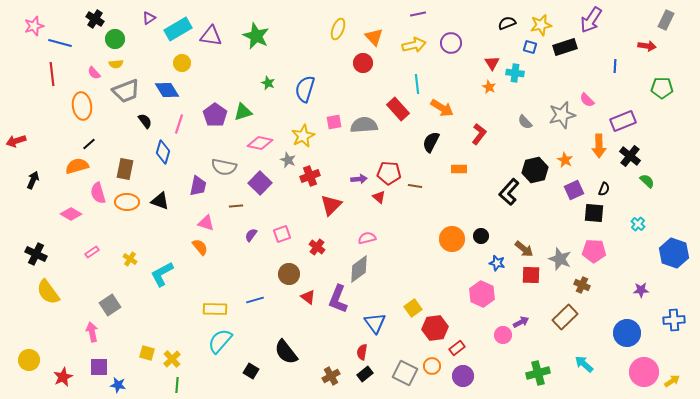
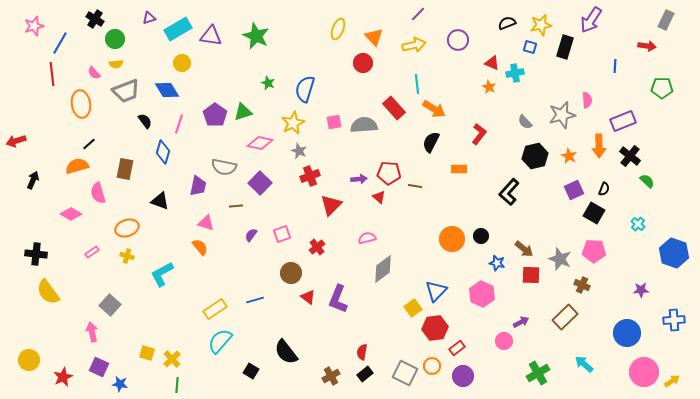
purple line at (418, 14): rotated 35 degrees counterclockwise
purple triangle at (149, 18): rotated 16 degrees clockwise
blue line at (60, 43): rotated 75 degrees counterclockwise
purple circle at (451, 43): moved 7 px right, 3 px up
black rectangle at (565, 47): rotated 55 degrees counterclockwise
red triangle at (492, 63): rotated 35 degrees counterclockwise
cyan cross at (515, 73): rotated 18 degrees counterclockwise
pink semicircle at (587, 100): rotated 140 degrees counterclockwise
orange ellipse at (82, 106): moved 1 px left, 2 px up
orange arrow at (442, 108): moved 8 px left, 1 px down
red rectangle at (398, 109): moved 4 px left, 1 px up
yellow star at (303, 136): moved 10 px left, 13 px up
gray star at (288, 160): moved 11 px right, 9 px up
orange star at (565, 160): moved 4 px right, 4 px up
black hexagon at (535, 170): moved 14 px up
orange ellipse at (127, 202): moved 26 px down; rotated 20 degrees counterclockwise
black square at (594, 213): rotated 25 degrees clockwise
red cross at (317, 247): rotated 14 degrees clockwise
black cross at (36, 254): rotated 20 degrees counterclockwise
yellow cross at (130, 259): moved 3 px left, 3 px up; rotated 16 degrees counterclockwise
gray diamond at (359, 269): moved 24 px right
brown circle at (289, 274): moved 2 px right, 1 px up
gray square at (110, 305): rotated 15 degrees counterclockwise
yellow rectangle at (215, 309): rotated 35 degrees counterclockwise
blue triangle at (375, 323): moved 61 px right, 32 px up; rotated 20 degrees clockwise
pink circle at (503, 335): moved 1 px right, 6 px down
purple square at (99, 367): rotated 24 degrees clockwise
green cross at (538, 373): rotated 15 degrees counterclockwise
blue star at (118, 385): moved 2 px right, 1 px up
